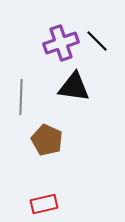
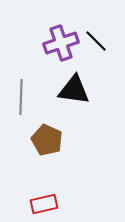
black line: moved 1 px left
black triangle: moved 3 px down
